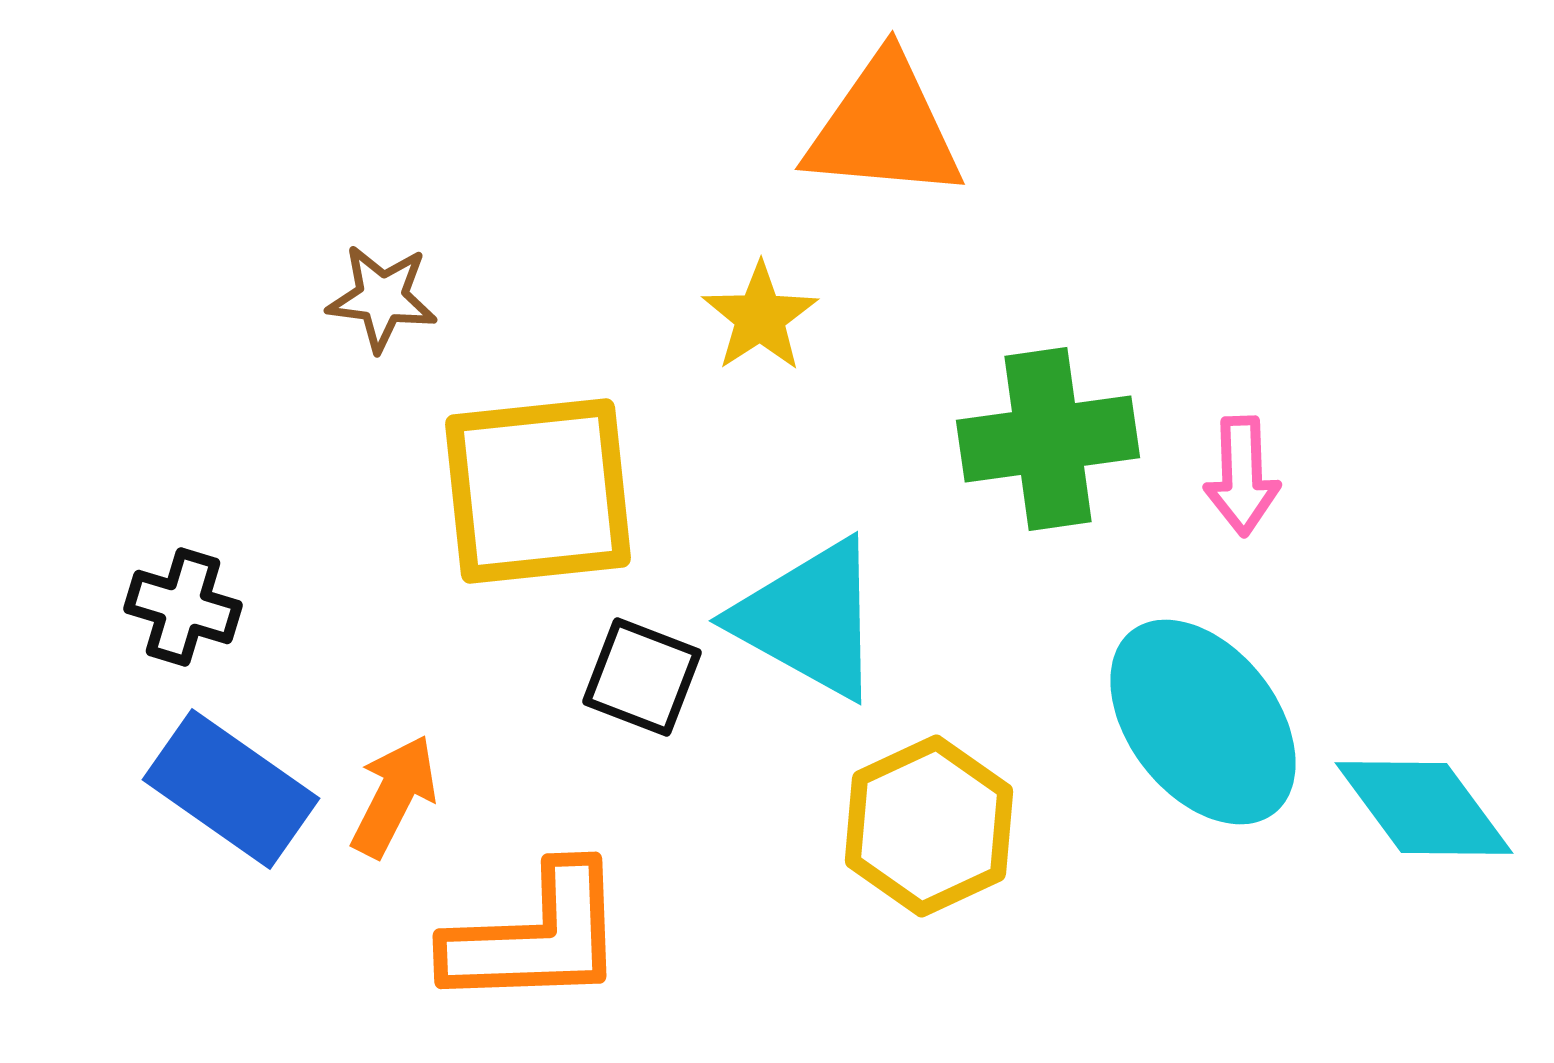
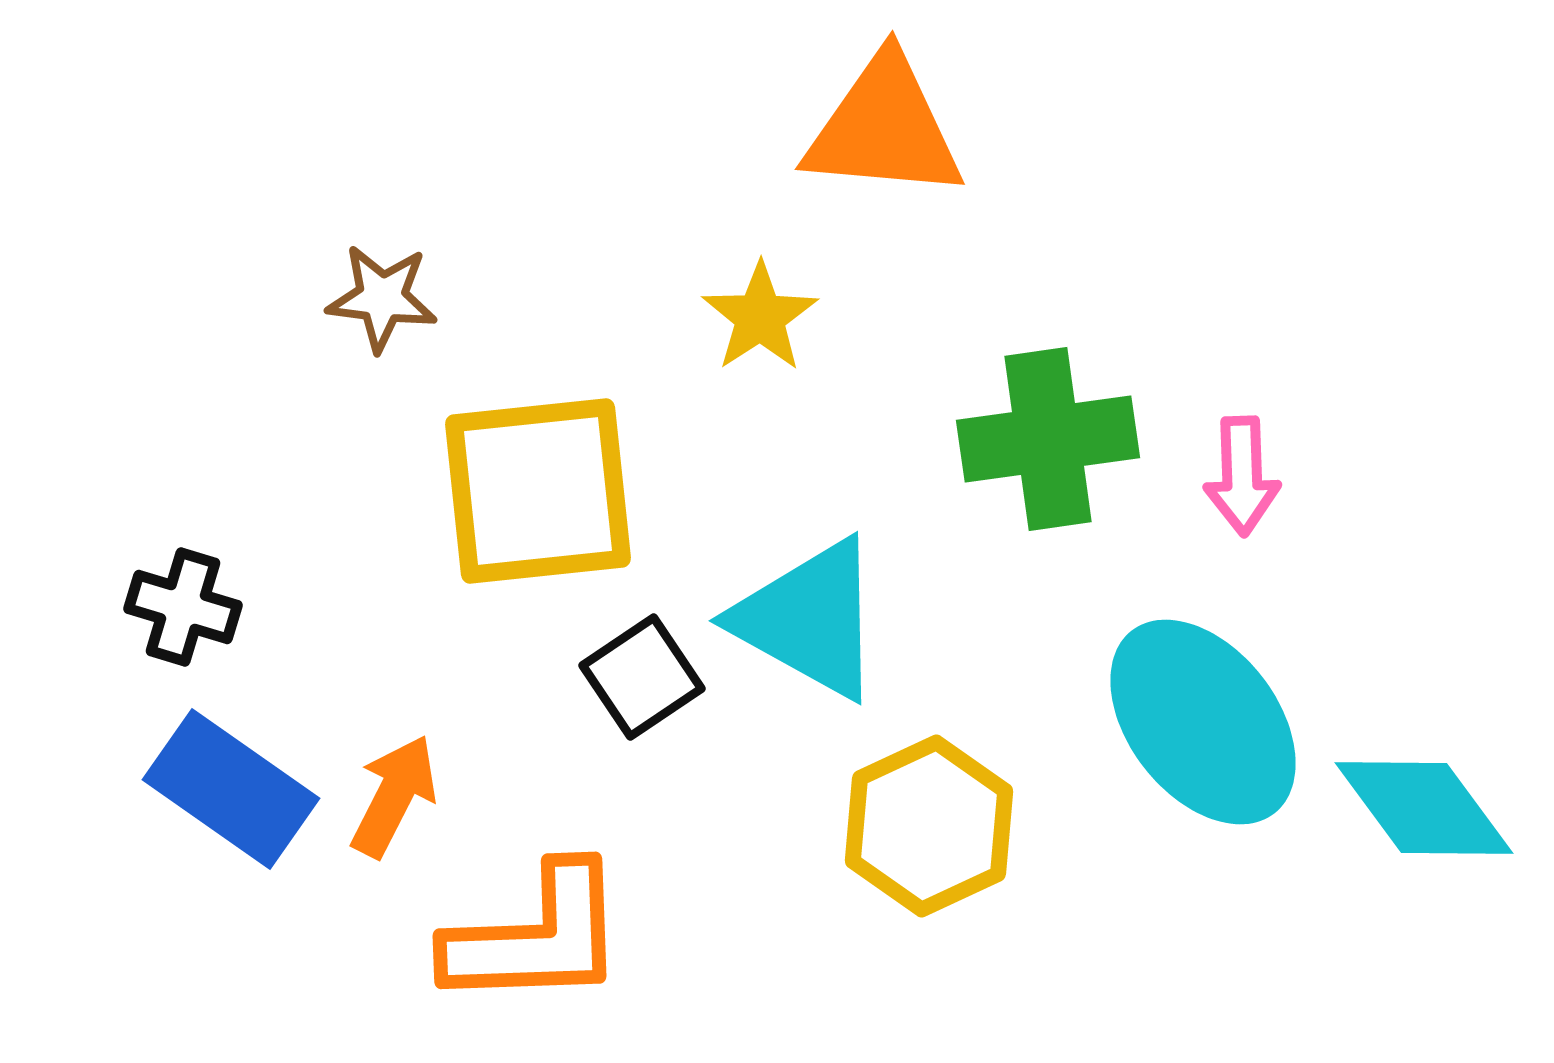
black square: rotated 35 degrees clockwise
